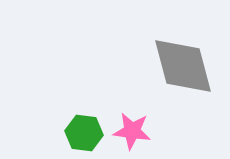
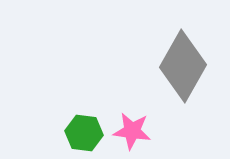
gray diamond: rotated 44 degrees clockwise
